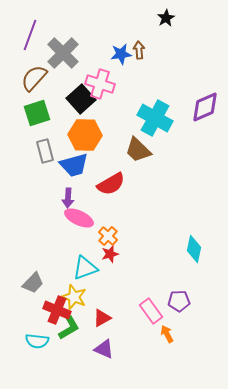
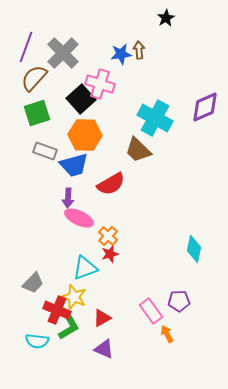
purple line: moved 4 px left, 12 px down
gray rectangle: rotated 55 degrees counterclockwise
